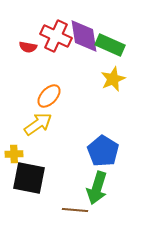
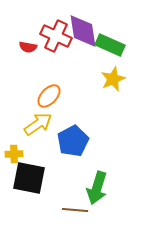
purple diamond: moved 1 px left, 5 px up
blue pentagon: moved 30 px left, 10 px up; rotated 12 degrees clockwise
